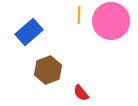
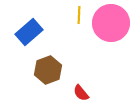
pink circle: moved 2 px down
